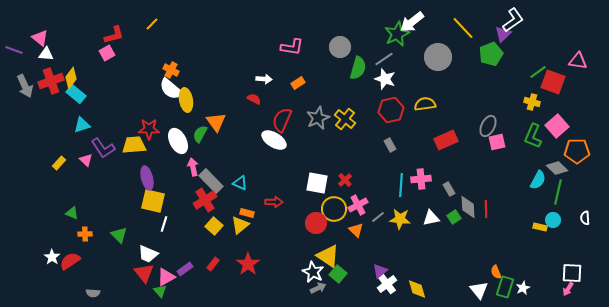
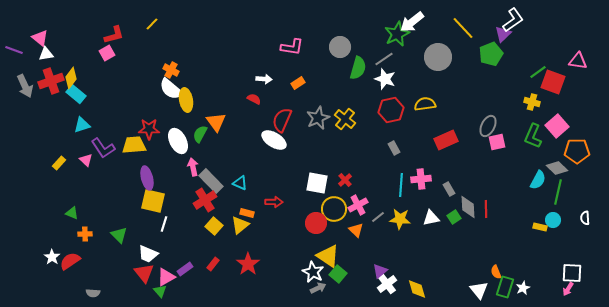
white triangle at (46, 54): rotated 14 degrees counterclockwise
gray rectangle at (390, 145): moved 4 px right, 3 px down
